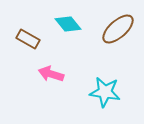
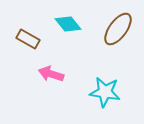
brown ellipse: rotated 12 degrees counterclockwise
